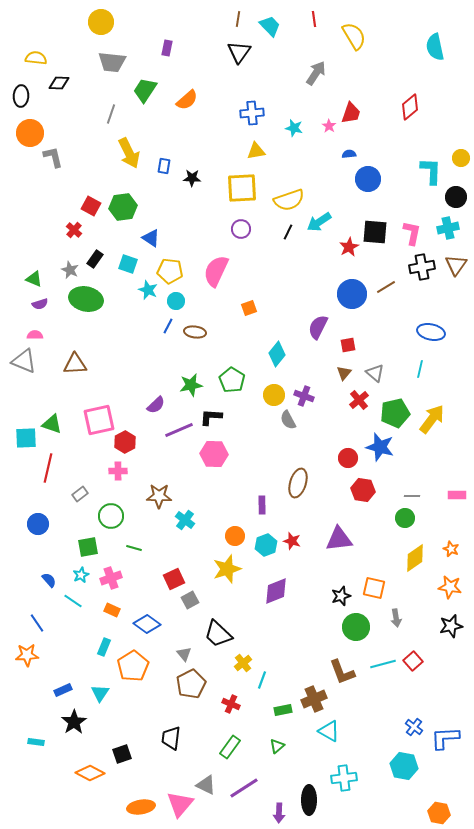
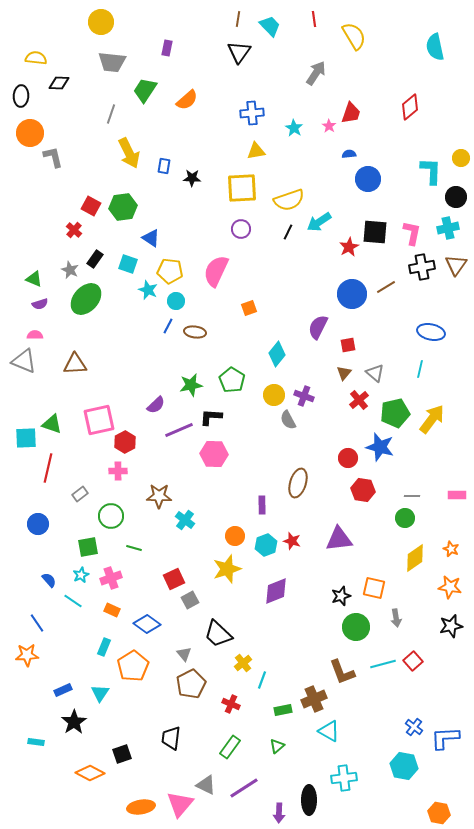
cyan star at (294, 128): rotated 18 degrees clockwise
green ellipse at (86, 299): rotated 60 degrees counterclockwise
